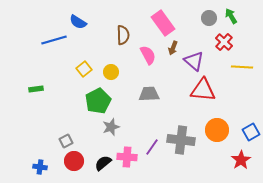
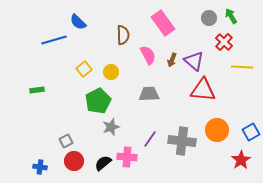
blue semicircle: rotated 12 degrees clockwise
brown arrow: moved 1 px left, 12 px down
green rectangle: moved 1 px right, 1 px down
gray cross: moved 1 px right, 1 px down
purple line: moved 2 px left, 8 px up
